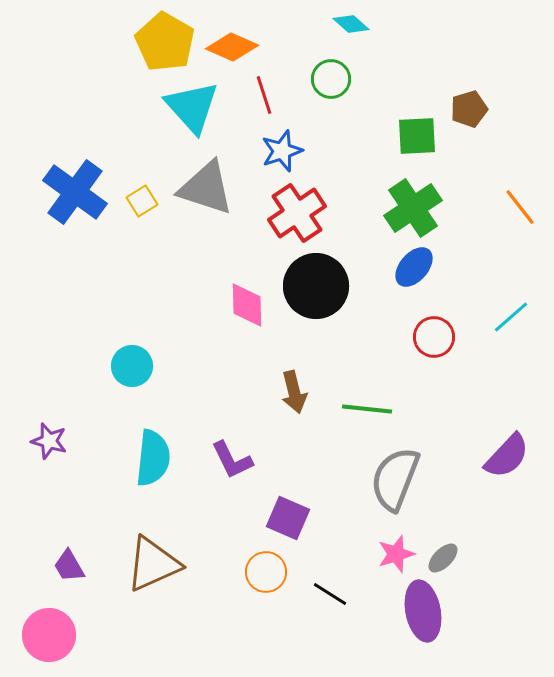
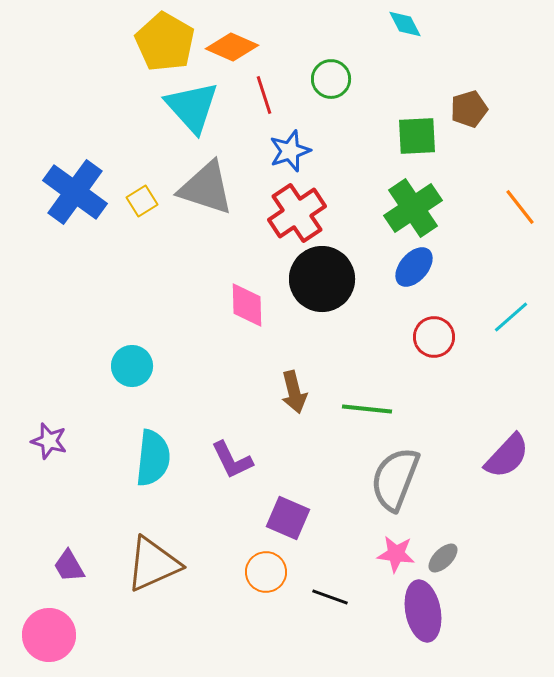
cyan diamond: moved 54 px right; rotated 21 degrees clockwise
blue star: moved 8 px right
black circle: moved 6 px right, 7 px up
pink star: rotated 24 degrees clockwise
black line: moved 3 px down; rotated 12 degrees counterclockwise
